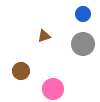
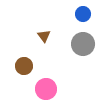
brown triangle: rotated 48 degrees counterclockwise
brown circle: moved 3 px right, 5 px up
pink circle: moved 7 px left
